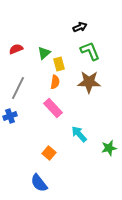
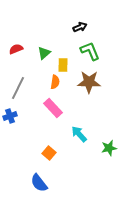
yellow rectangle: moved 4 px right, 1 px down; rotated 16 degrees clockwise
